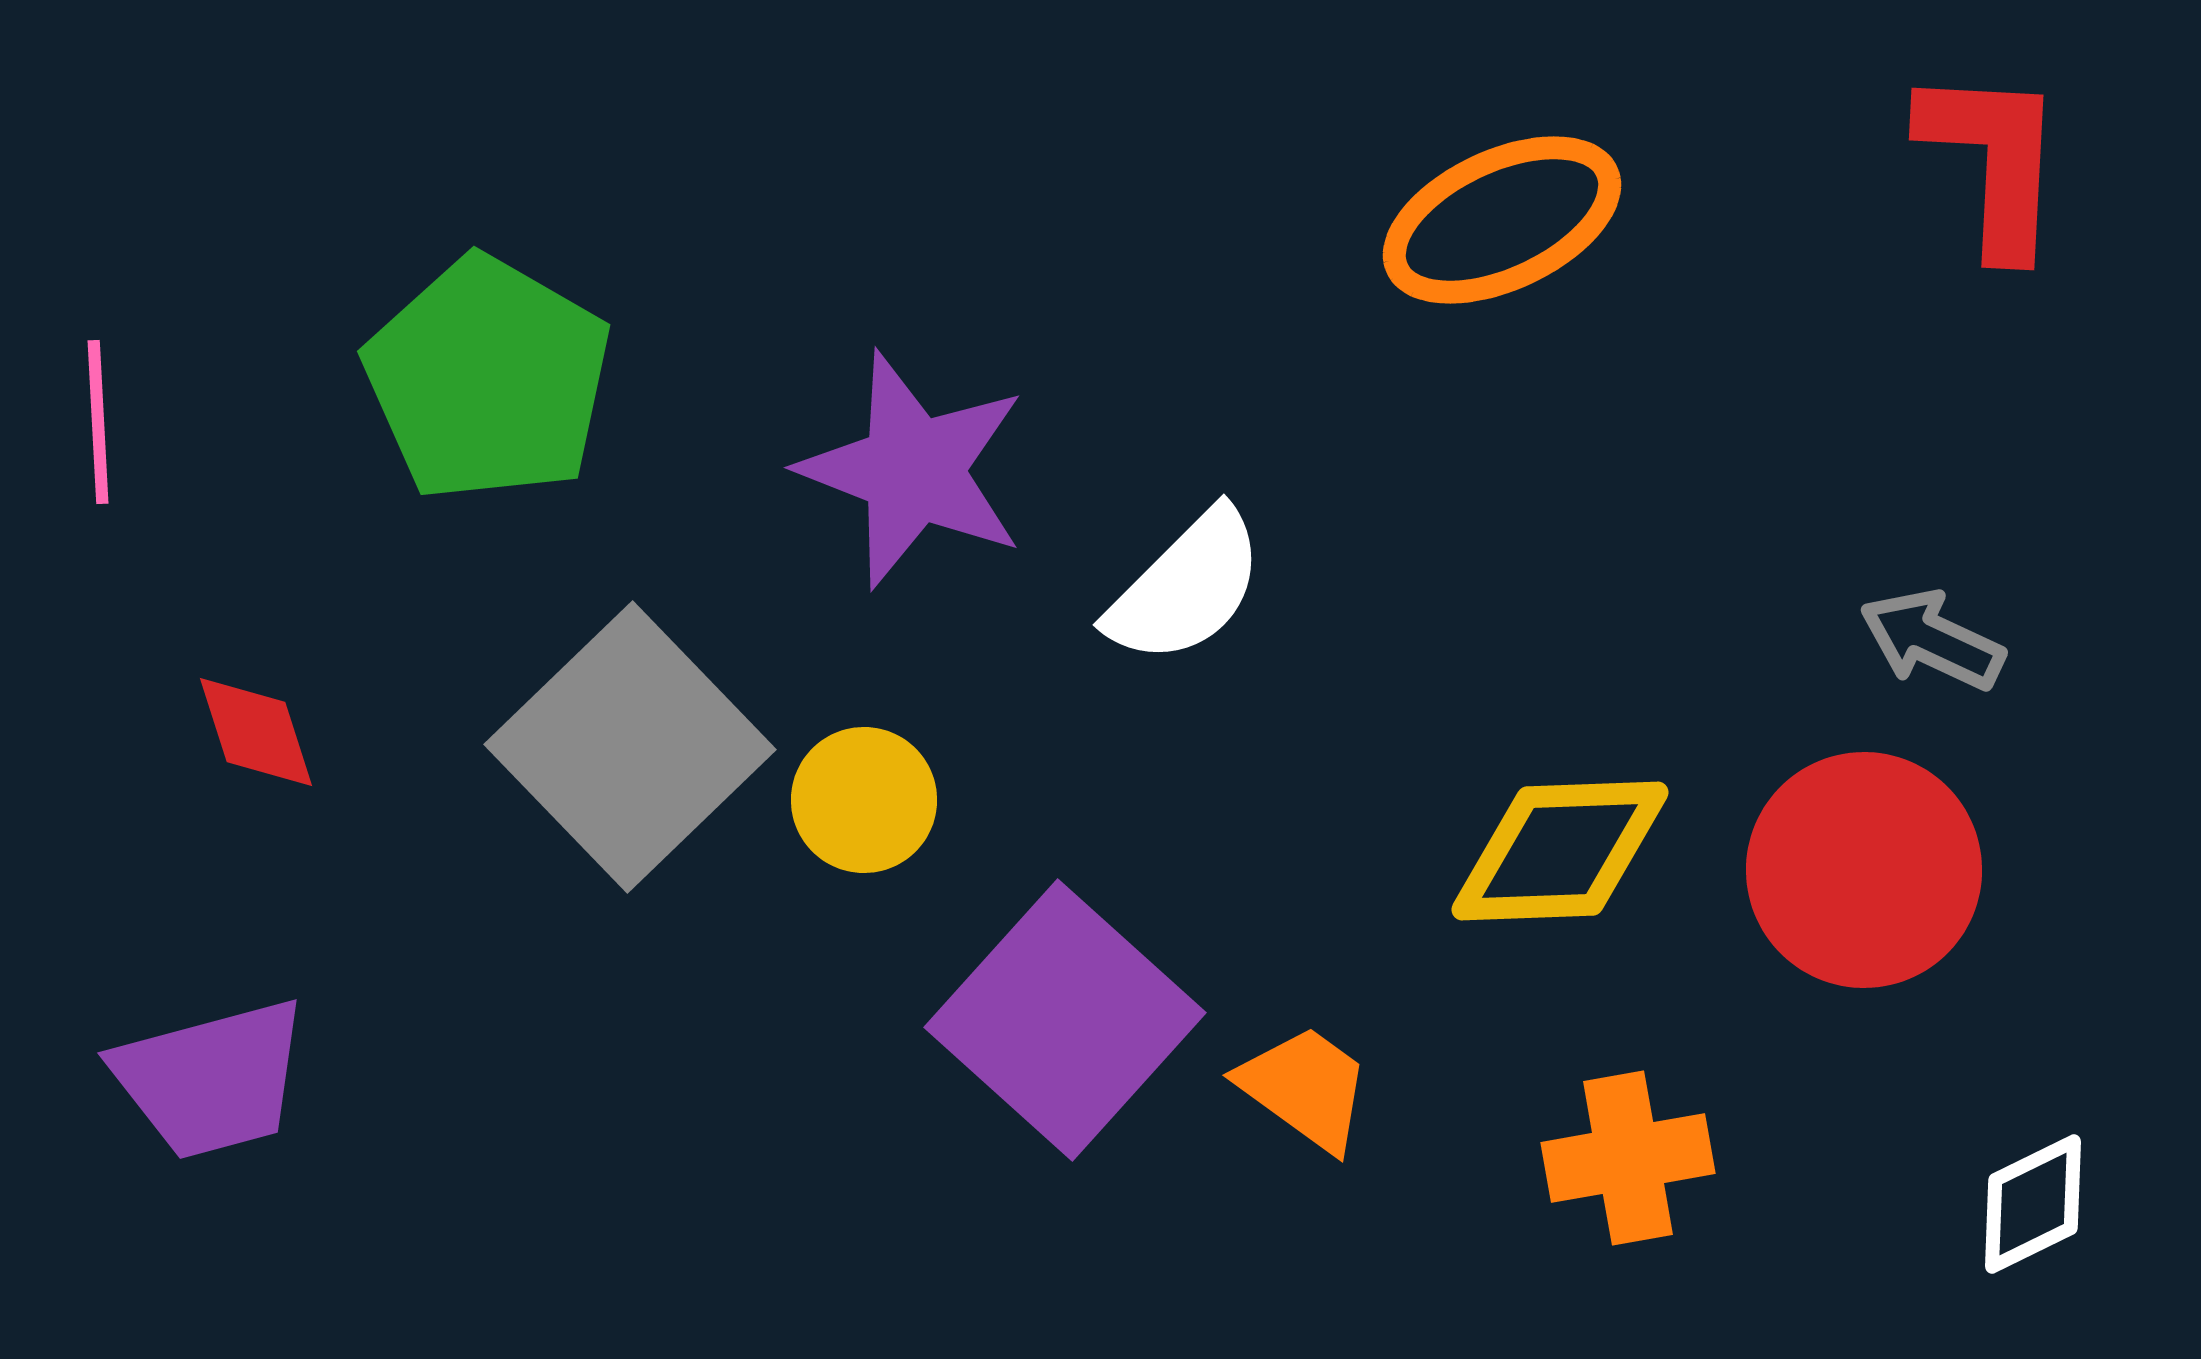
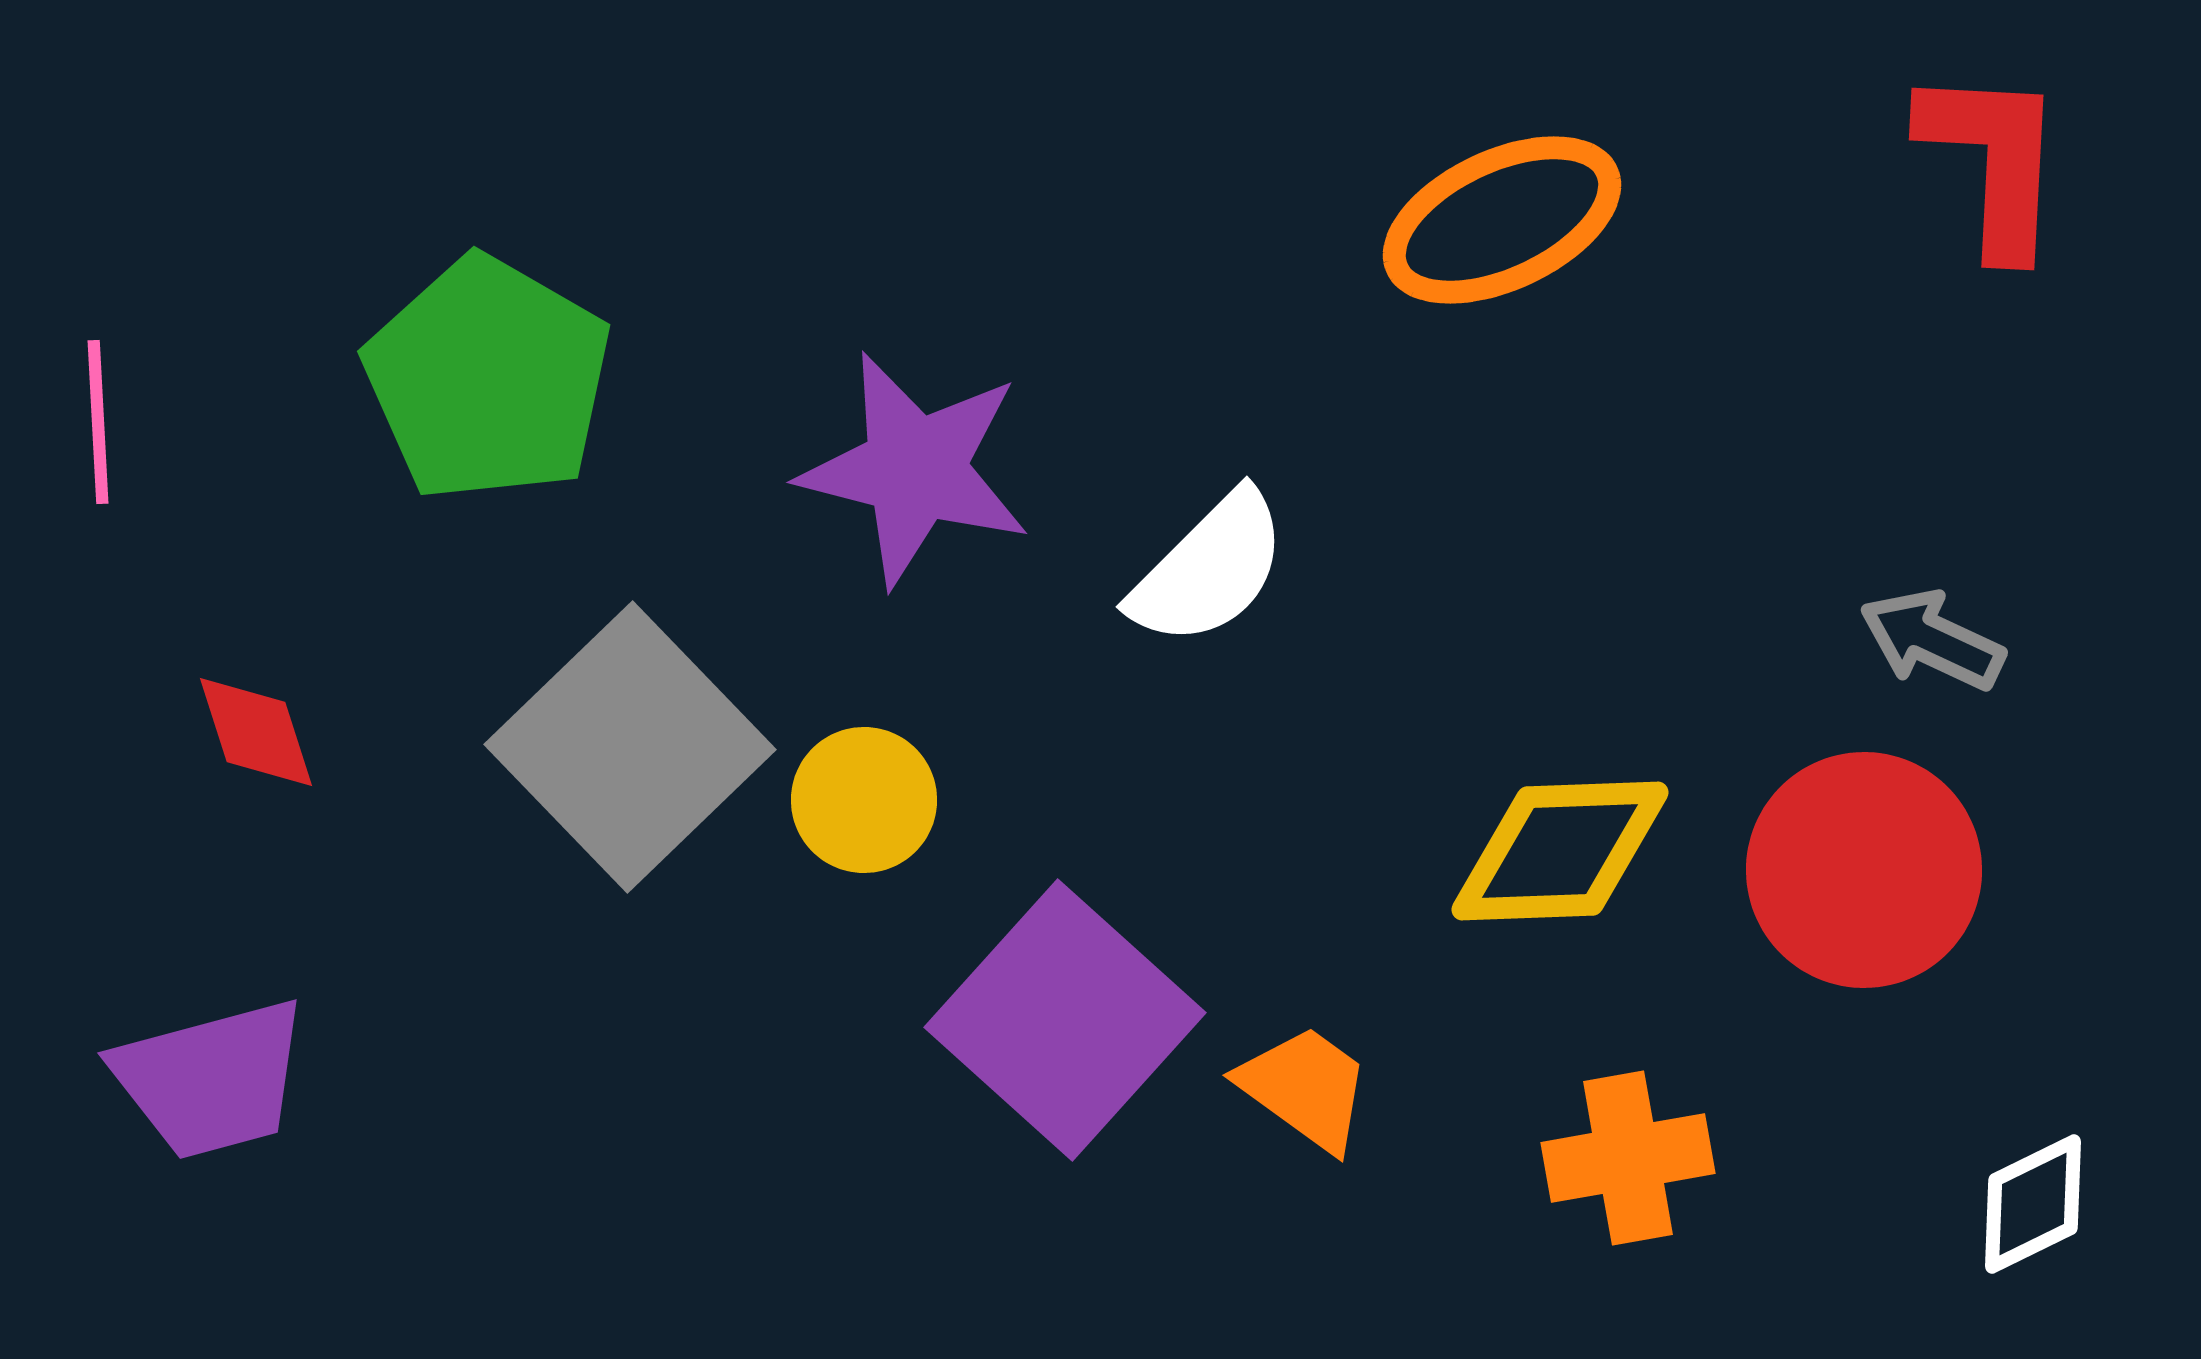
purple star: moved 2 px right, 1 px up; rotated 7 degrees counterclockwise
white semicircle: moved 23 px right, 18 px up
